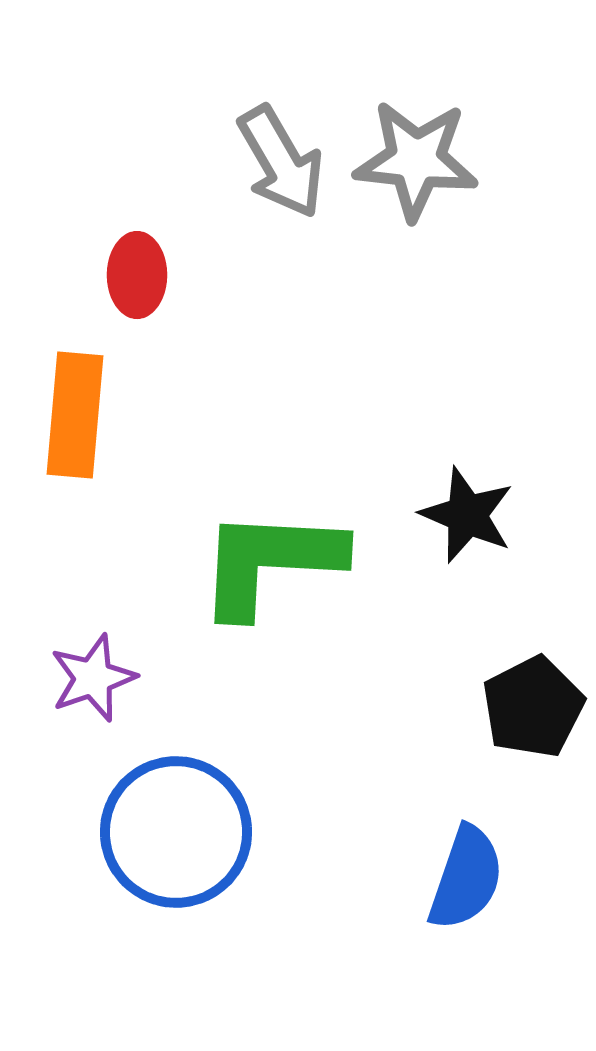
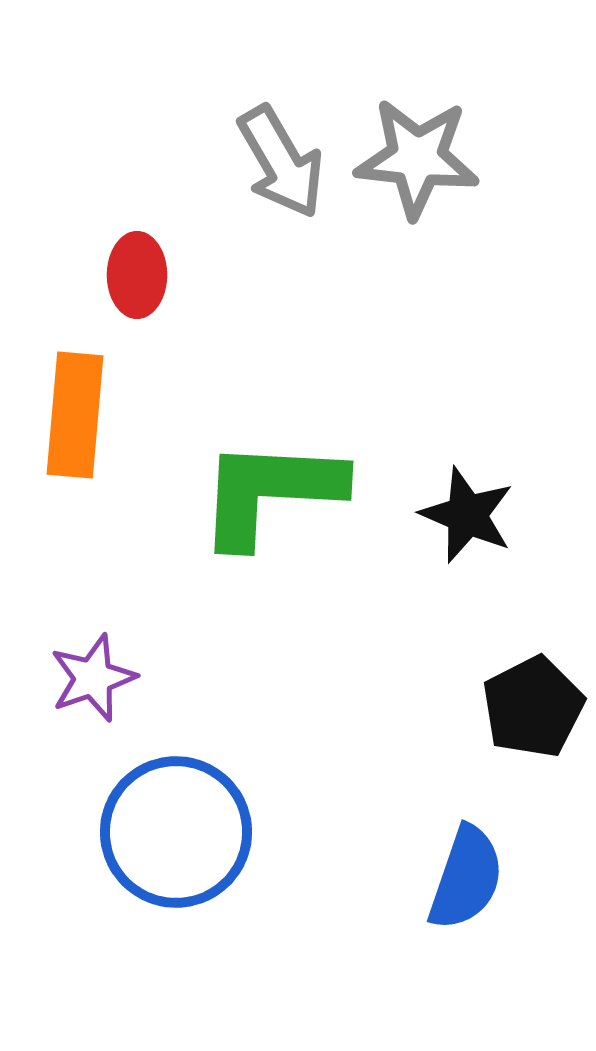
gray star: moved 1 px right, 2 px up
green L-shape: moved 70 px up
